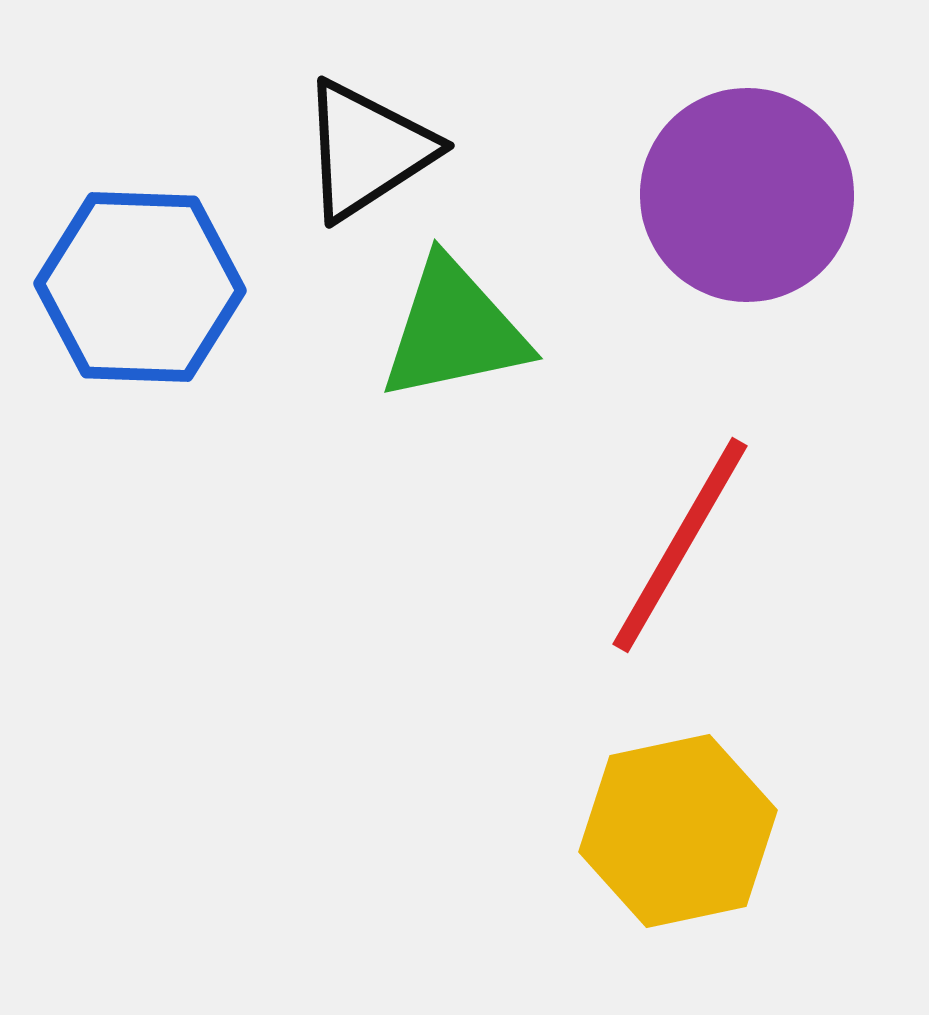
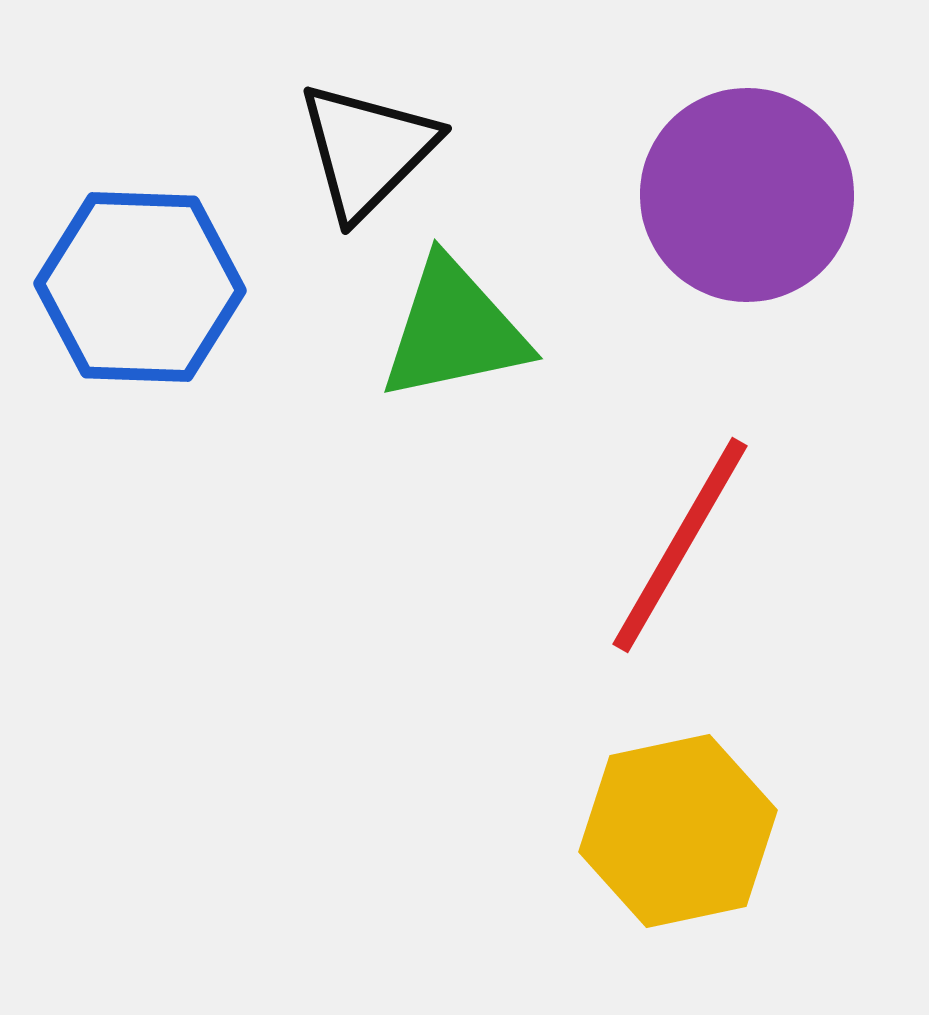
black triangle: rotated 12 degrees counterclockwise
